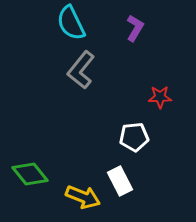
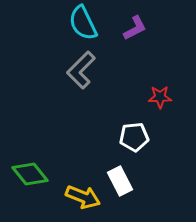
cyan semicircle: moved 12 px right
purple L-shape: rotated 32 degrees clockwise
gray L-shape: rotated 6 degrees clockwise
